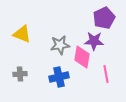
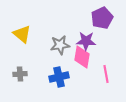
purple pentagon: moved 2 px left
yellow triangle: rotated 18 degrees clockwise
purple star: moved 8 px left
